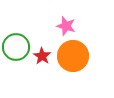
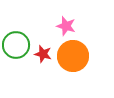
green circle: moved 2 px up
red star: moved 1 px right, 2 px up; rotated 18 degrees counterclockwise
